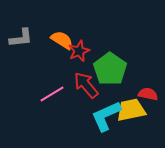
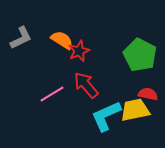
gray L-shape: rotated 20 degrees counterclockwise
green pentagon: moved 30 px right, 14 px up; rotated 8 degrees counterclockwise
yellow trapezoid: moved 4 px right
